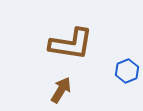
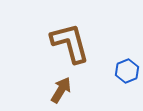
brown L-shape: moved 1 px left, 1 px up; rotated 114 degrees counterclockwise
